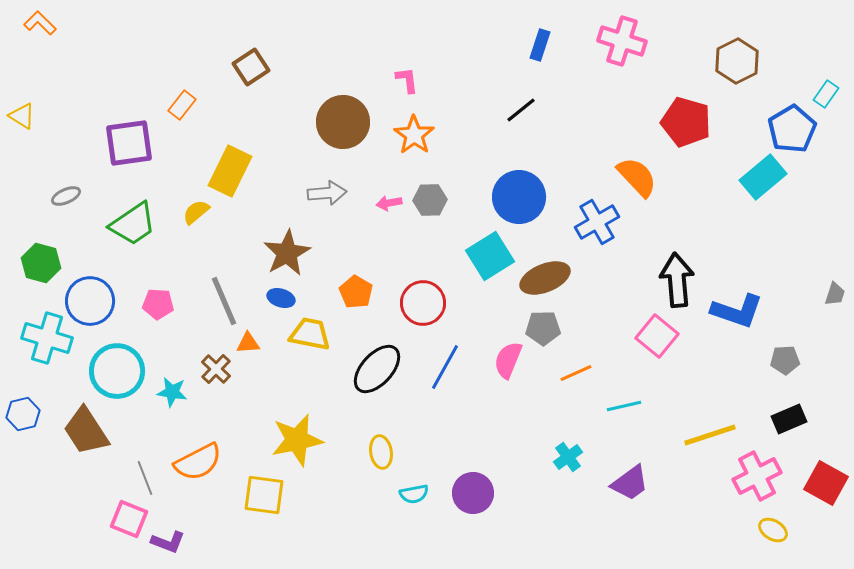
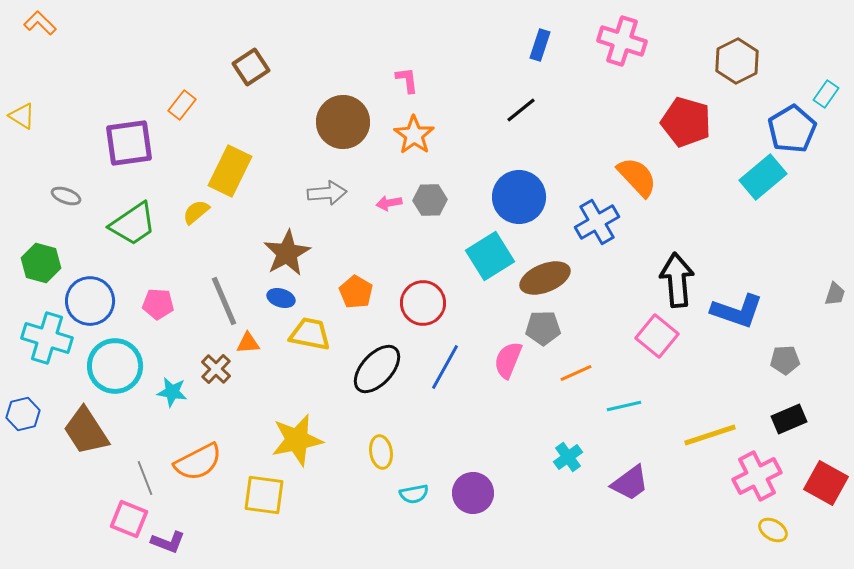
gray ellipse at (66, 196): rotated 44 degrees clockwise
cyan circle at (117, 371): moved 2 px left, 5 px up
